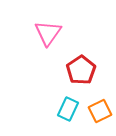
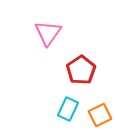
orange square: moved 4 px down
